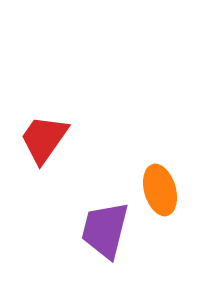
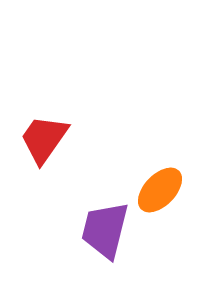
orange ellipse: rotated 60 degrees clockwise
